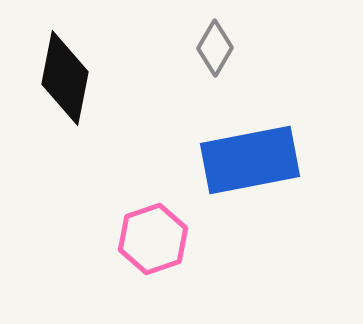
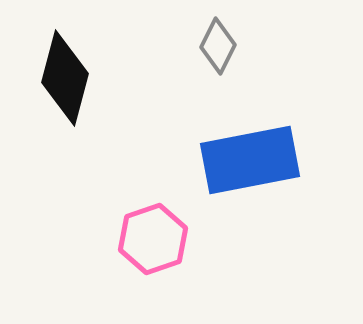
gray diamond: moved 3 px right, 2 px up; rotated 4 degrees counterclockwise
black diamond: rotated 4 degrees clockwise
